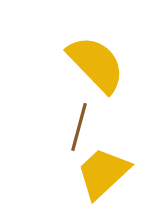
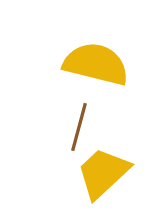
yellow semicircle: rotated 32 degrees counterclockwise
